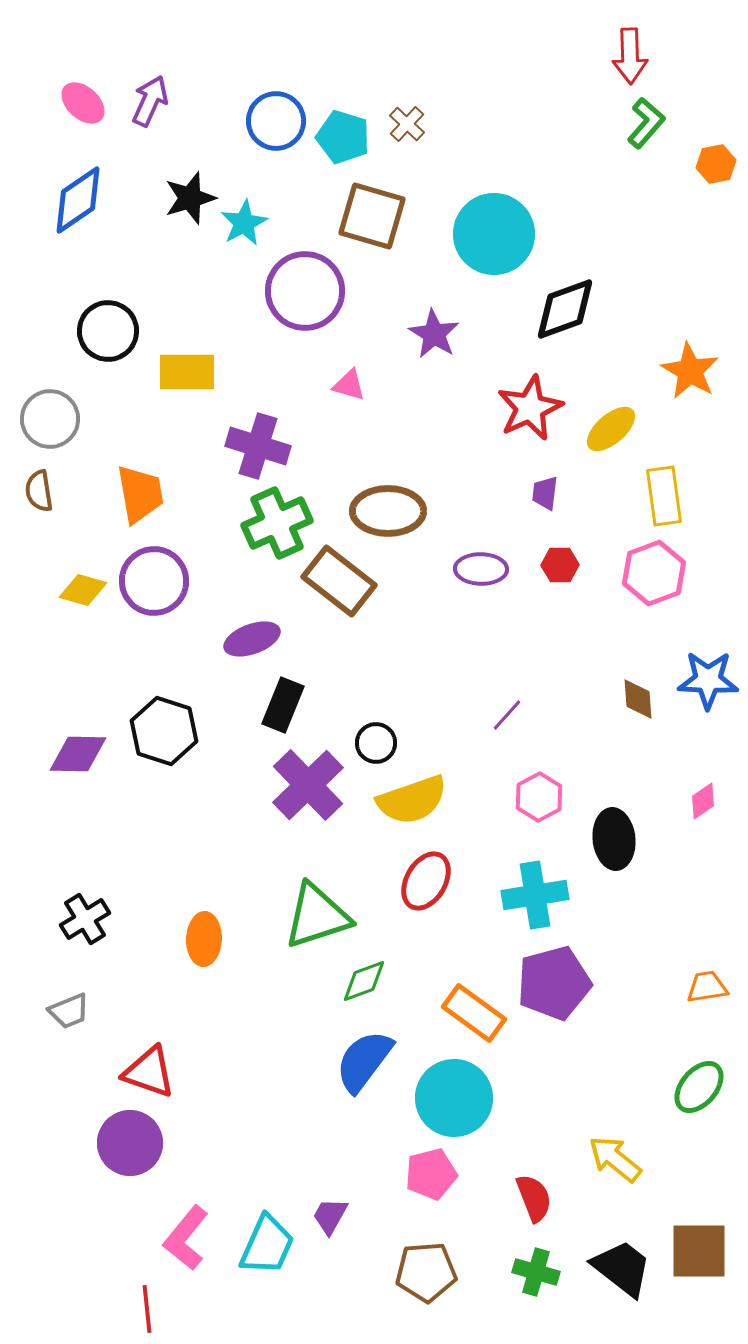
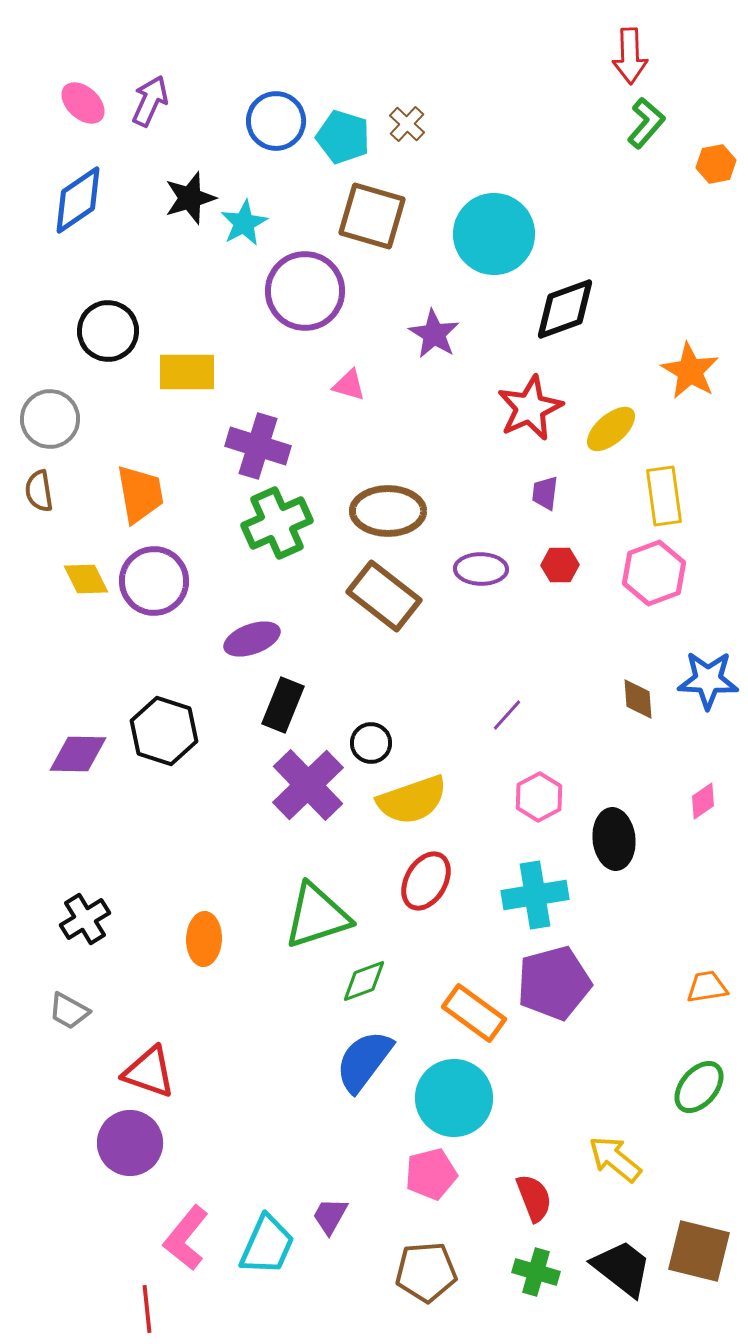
brown rectangle at (339, 581): moved 45 px right, 15 px down
yellow diamond at (83, 590): moved 3 px right, 11 px up; rotated 48 degrees clockwise
black circle at (376, 743): moved 5 px left
gray trapezoid at (69, 1011): rotated 51 degrees clockwise
brown square at (699, 1251): rotated 14 degrees clockwise
